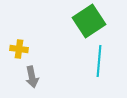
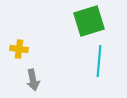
green square: rotated 16 degrees clockwise
gray arrow: moved 1 px right, 3 px down
